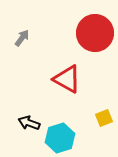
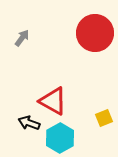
red triangle: moved 14 px left, 22 px down
cyan hexagon: rotated 12 degrees counterclockwise
